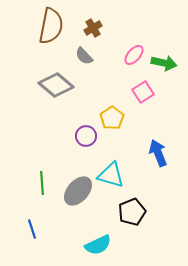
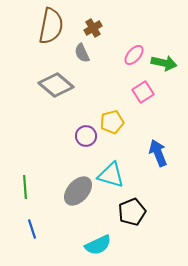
gray semicircle: moved 2 px left, 3 px up; rotated 18 degrees clockwise
yellow pentagon: moved 4 px down; rotated 20 degrees clockwise
green line: moved 17 px left, 4 px down
